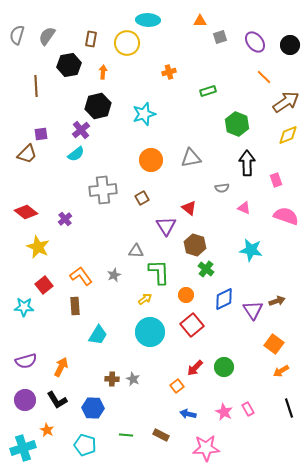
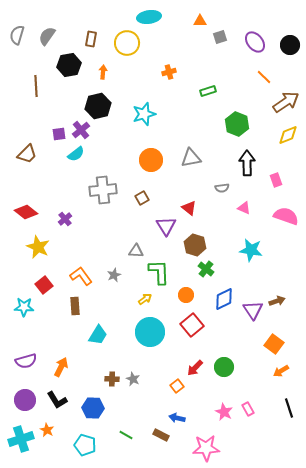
cyan ellipse at (148, 20): moved 1 px right, 3 px up; rotated 10 degrees counterclockwise
purple square at (41, 134): moved 18 px right
blue arrow at (188, 414): moved 11 px left, 4 px down
green line at (126, 435): rotated 24 degrees clockwise
cyan cross at (23, 448): moved 2 px left, 9 px up
